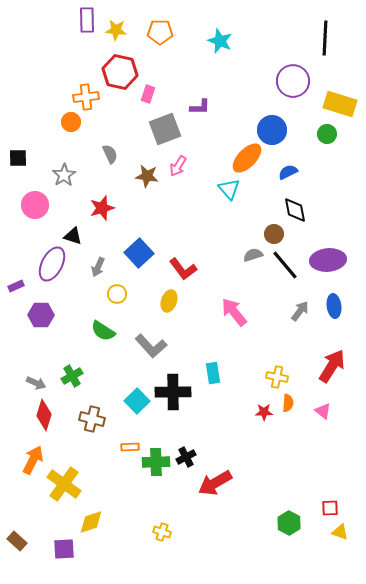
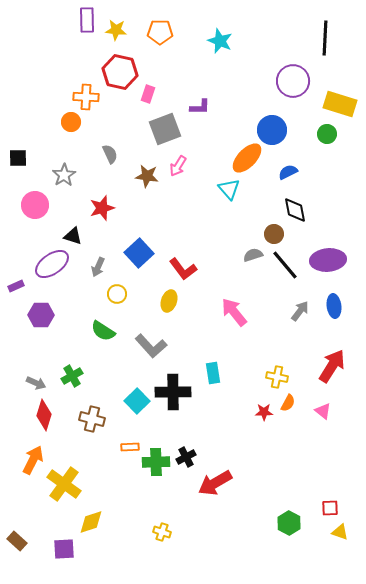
orange cross at (86, 97): rotated 10 degrees clockwise
purple ellipse at (52, 264): rotated 28 degrees clockwise
orange semicircle at (288, 403): rotated 24 degrees clockwise
